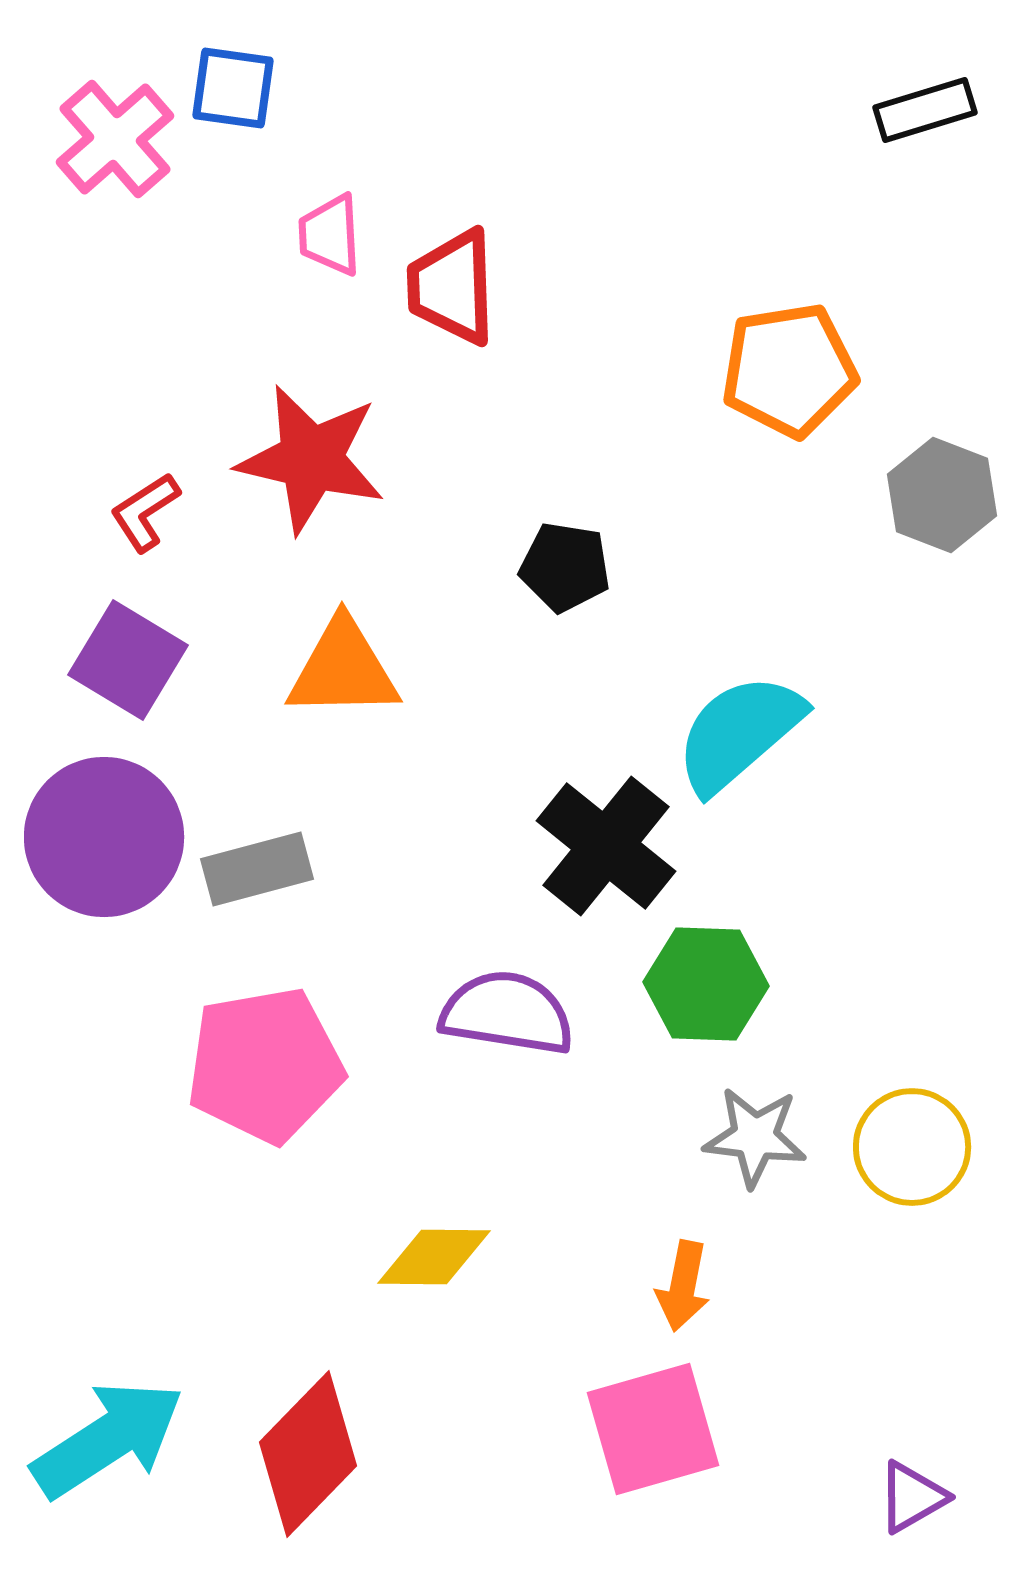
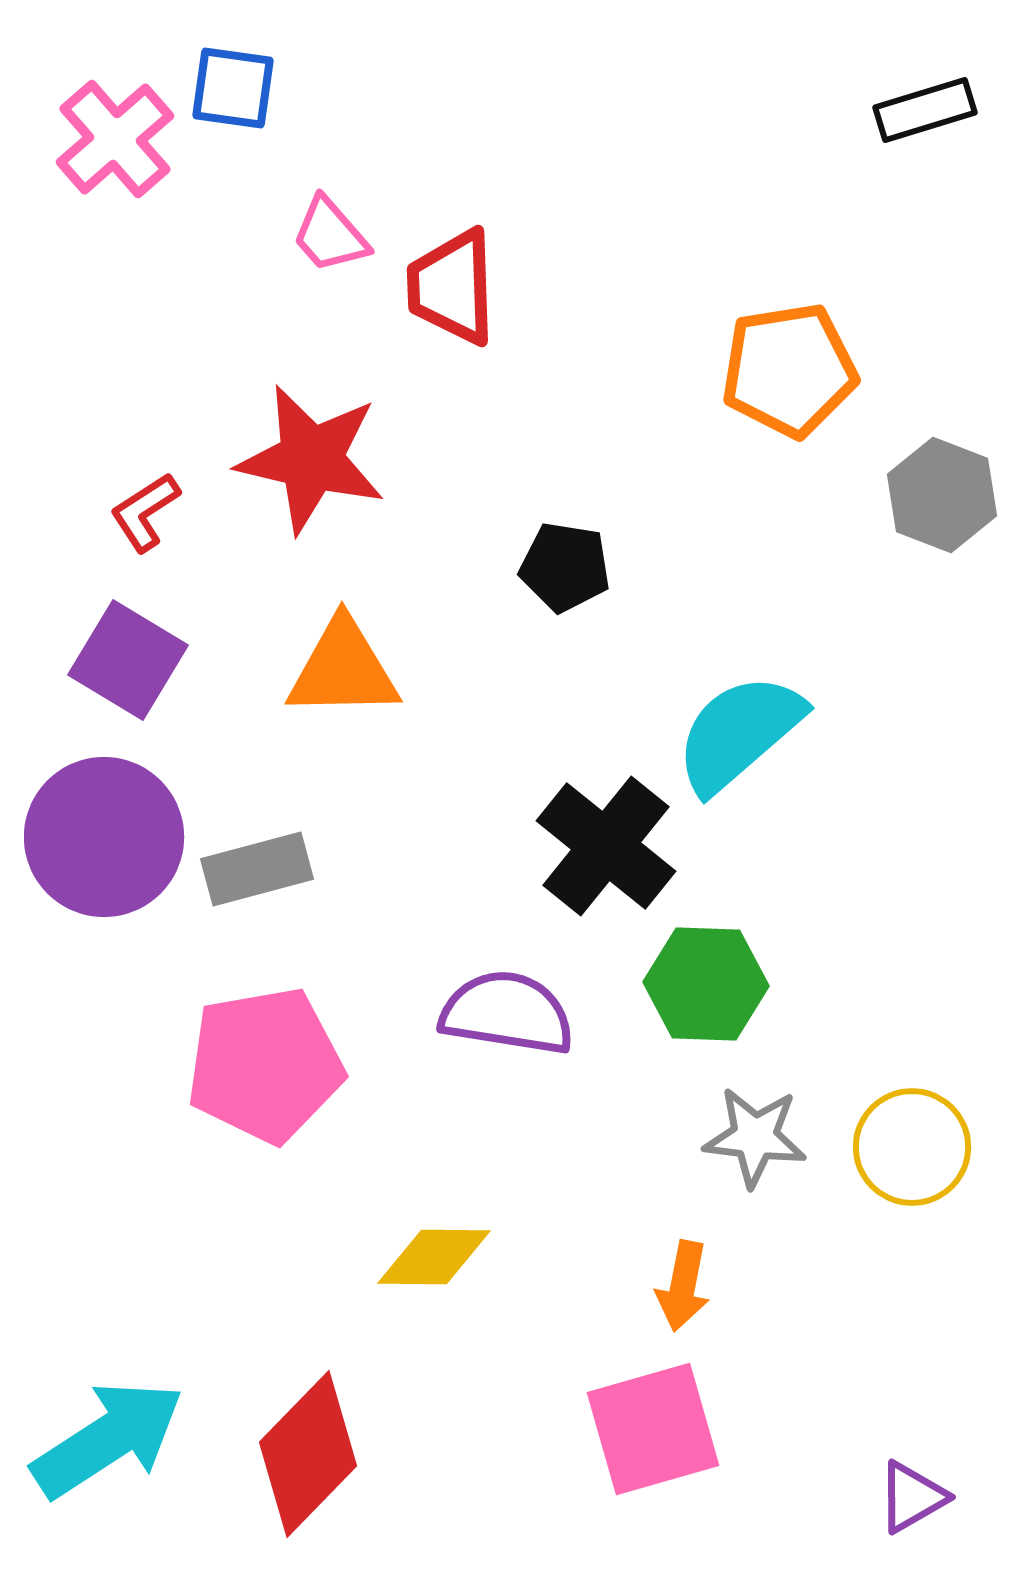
pink trapezoid: rotated 38 degrees counterclockwise
